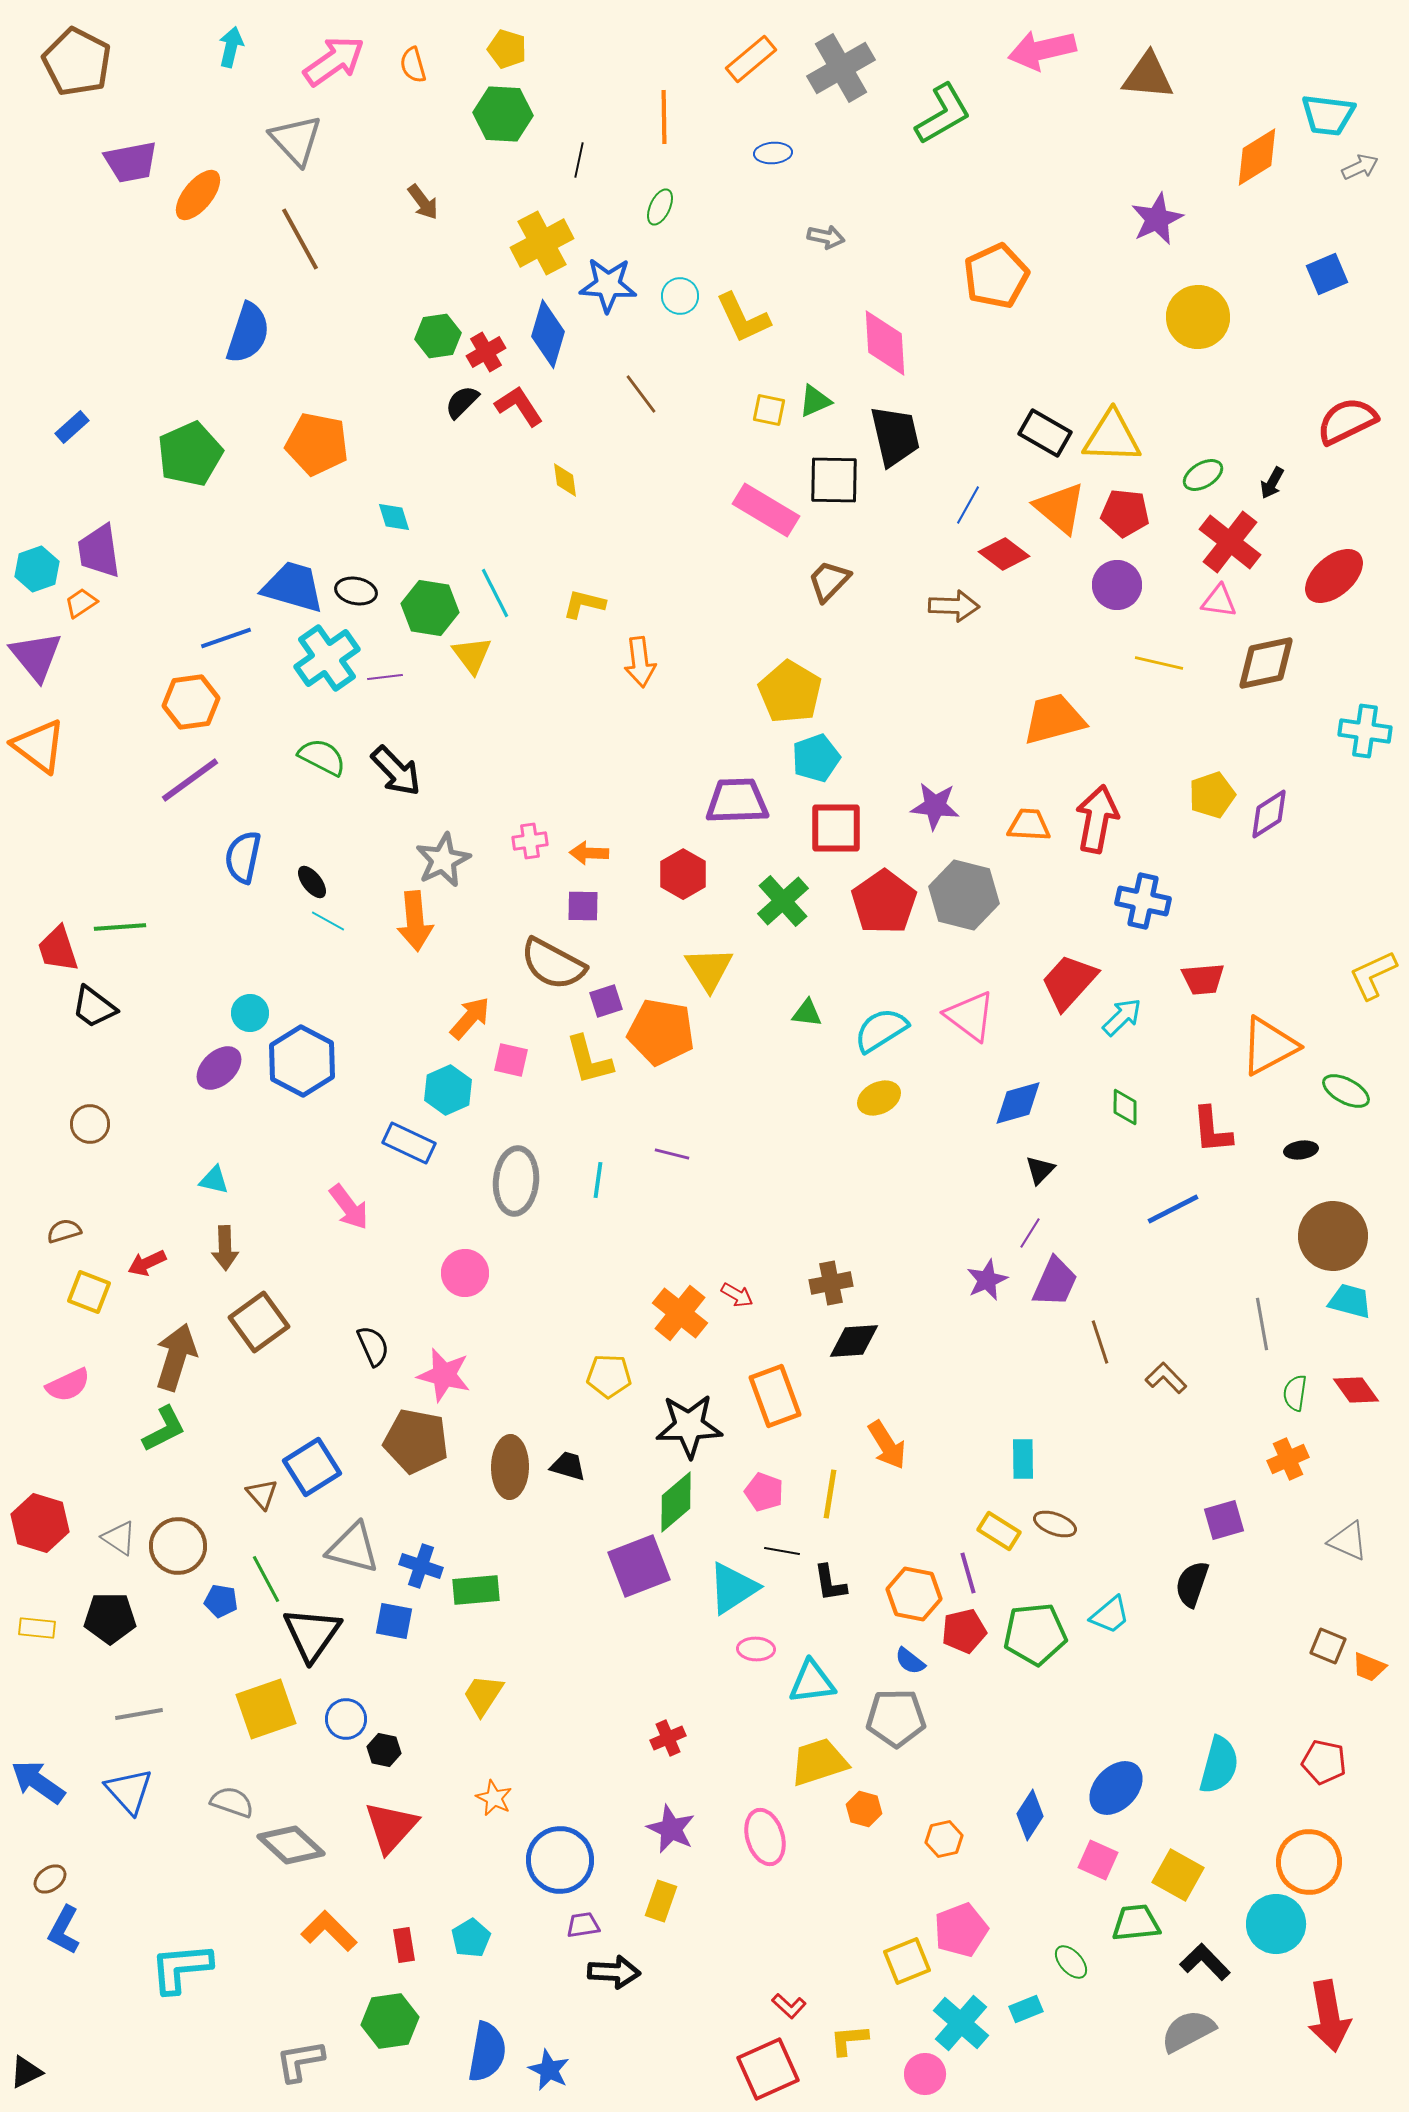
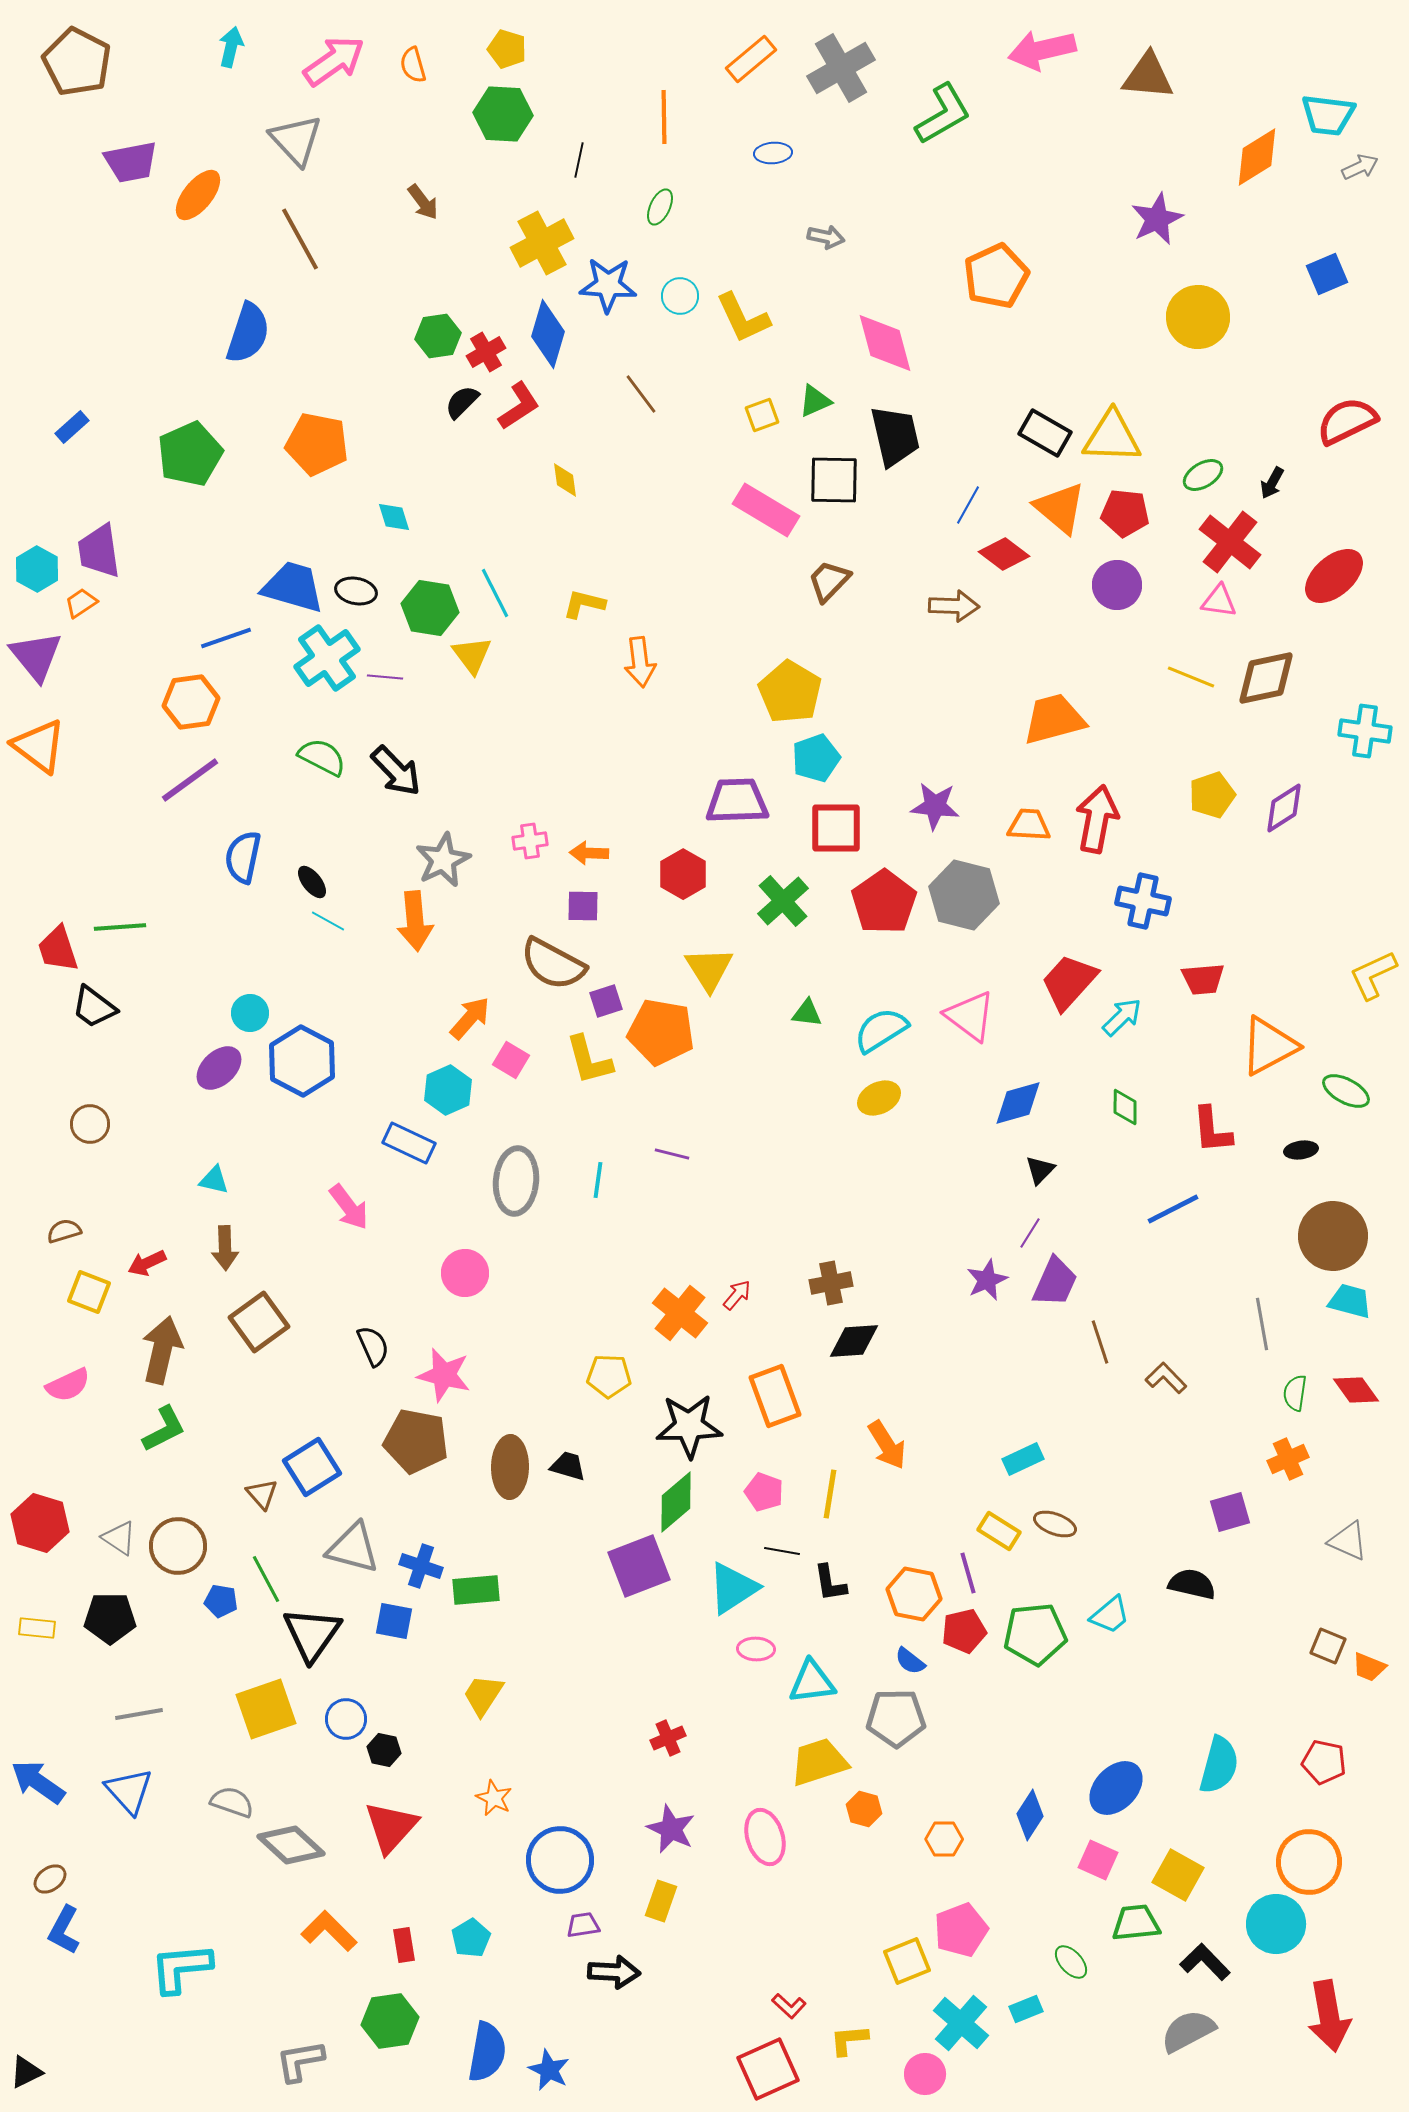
pink diamond at (885, 343): rotated 12 degrees counterclockwise
red L-shape at (519, 406): rotated 90 degrees clockwise
yellow square at (769, 410): moved 7 px left, 5 px down; rotated 32 degrees counterclockwise
cyan hexagon at (37, 569): rotated 12 degrees counterclockwise
yellow line at (1159, 663): moved 32 px right, 14 px down; rotated 9 degrees clockwise
brown diamond at (1266, 663): moved 15 px down
purple line at (385, 677): rotated 12 degrees clockwise
purple diamond at (1269, 814): moved 15 px right, 6 px up
pink square at (511, 1060): rotated 18 degrees clockwise
red arrow at (737, 1295): rotated 80 degrees counterclockwise
brown arrow at (176, 1357): moved 14 px left, 7 px up; rotated 4 degrees counterclockwise
cyan rectangle at (1023, 1459): rotated 66 degrees clockwise
purple square at (1224, 1520): moved 6 px right, 8 px up
black semicircle at (1192, 1584): rotated 84 degrees clockwise
orange hexagon at (944, 1839): rotated 12 degrees clockwise
